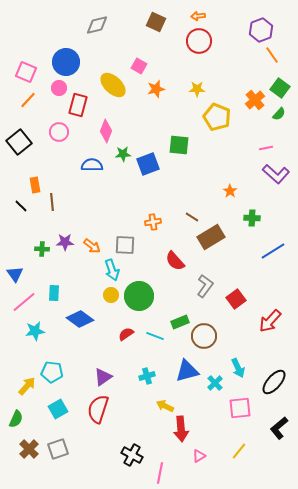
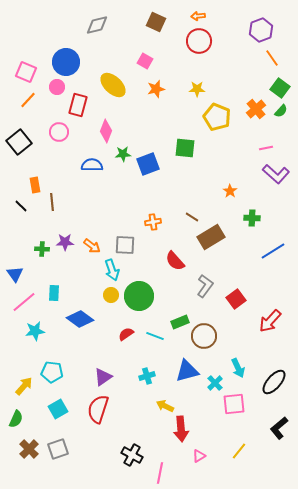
orange line at (272, 55): moved 3 px down
pink square at (139, 66): moved 6 px right, 5 px up
pink circle at (59, 88): moved 2 px left, 1 px up
orange cross at (255, 100): moved 1 px right, 9 px down
green semicircle at (279, 114): moved 2 px right, 3 px up
green square at (179, 145): moved 6 px right, 3 px down
yellow arrow at (27, 386): moved 3 px left
pink square at (240, 408): moved 6 px left, 4 px up
